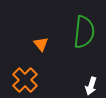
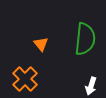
green semicircle: moved 1 px right, 7 px down
orange cross: moved 1 px up
